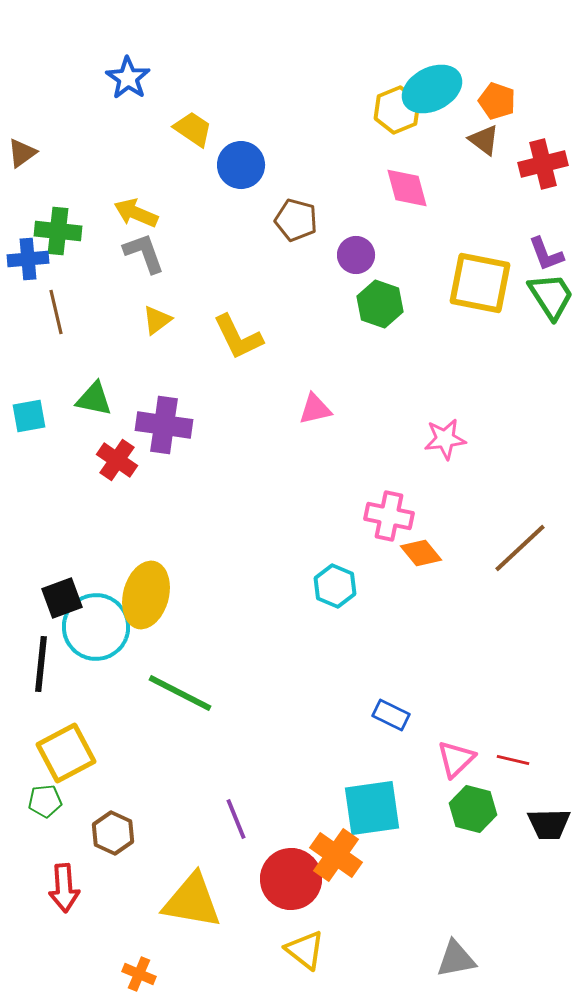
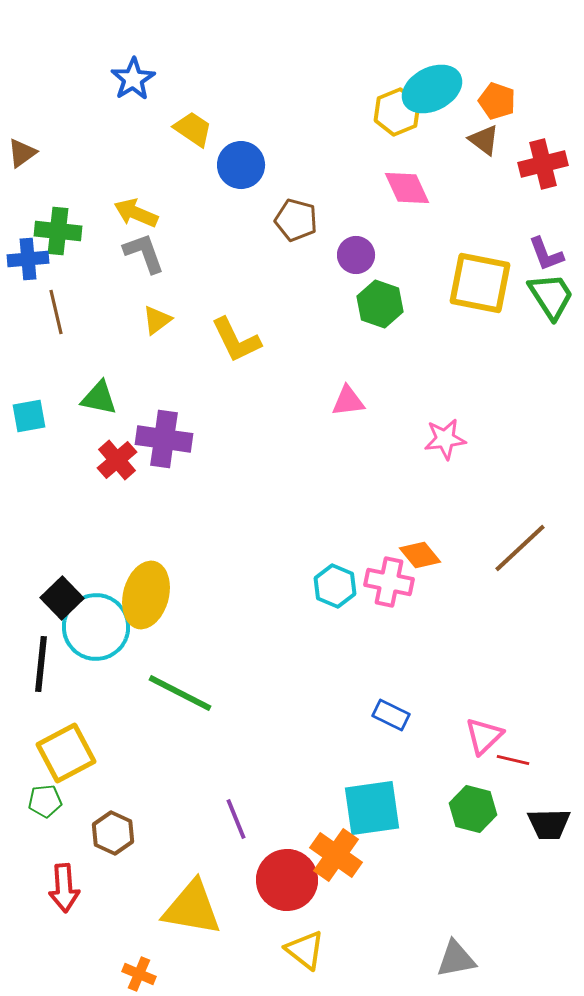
blue star at (128, 78): moved 5 px right, 1 px down; rotated 6 degrees clockwise
yellow hexagon at (397, 110): moved 2 px down
pink diamond at (407, 188): rotated 9 degrees counterclockwise
yellow L-shape at (238, 337): moved 2 px left, 3 px down
green triangle at (94, 399): moved 5 px right, 1 px up
pink triangle at (315, 409): moved 33 px right, 8 px up; rotated 6 degrees clockwise
purple cross at (164, 425): moved 14 px down
red cross at (117, 460): rotated 15 degrees clockwise
pink cross at (389, 516): moved 66 px down
orange diamond at (421, 553): moved 1 px left, 2 px down
black square at (62, 598): rotated 24 degrees counterclockwise
pink triangle at (456, 759): moved 28 px right, 23 px up
red circle at (291, 879): moved 4 px left, 1 px down
yellow triangle at (192, 901): moved 7 px down
